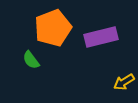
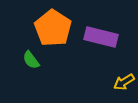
orange pentagon: rotated 18 degrees counterclockwise
purple rectangle: rotated 28 degrees clockwise
